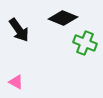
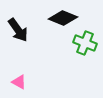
black arrow: moved 1 px left
pink triangle: moved 3 px right
